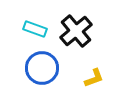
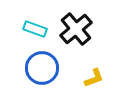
black cross: moved 2 px up
